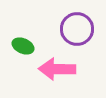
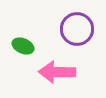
pink arrow: moved 3 px down
